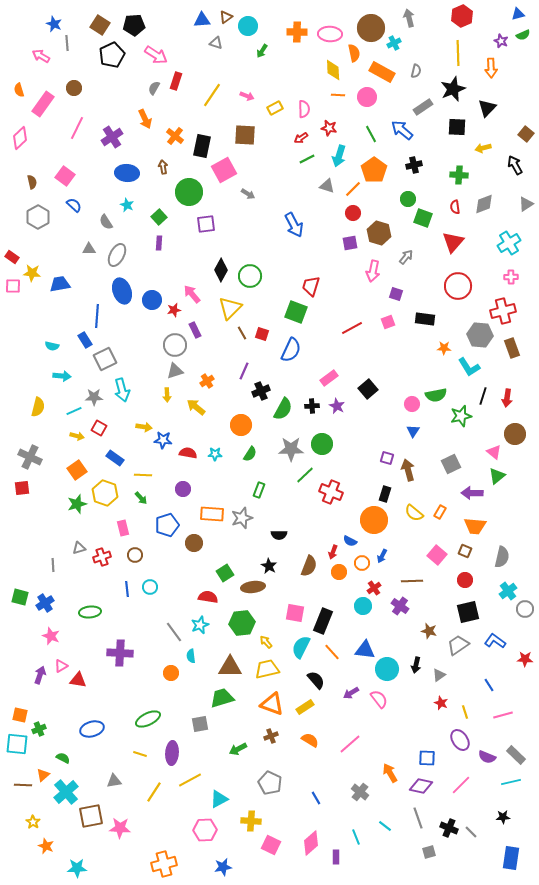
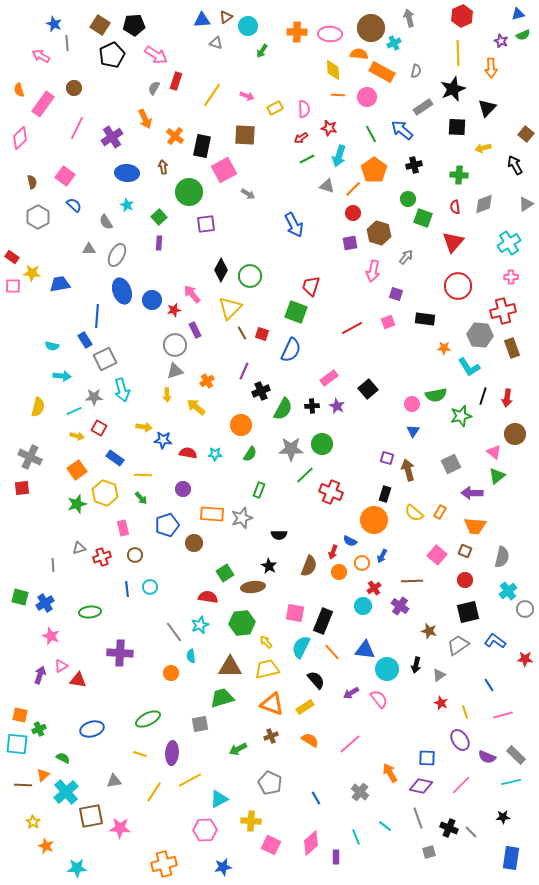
orange semicircle at (354, 53): moved 5 px right, 1 px down; rotated 72 degrees counterclockwise
